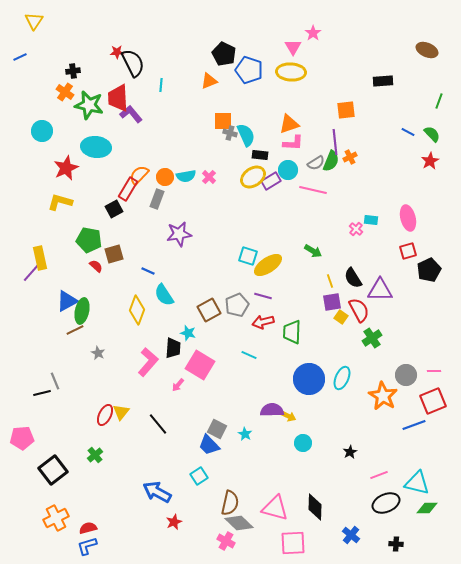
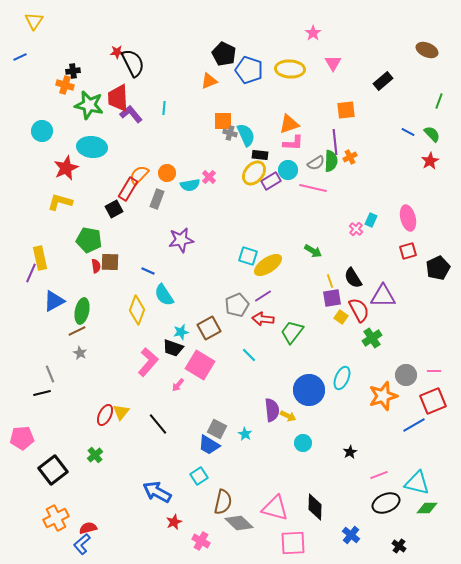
pink triangle at (293, 47): moved 40 px right, 16 px down
yellow ellipse at (291, 72): moved 1 px left, 3 px up
black rectangle at (383, 81): rotated 36 degrees counterclockwise
cyan line at (161, 85): moved 3 px right, 23 px down
orange cross at (65, 92): moved 7 px up; rotated 18 degrees counterclockwise
cyan ellipse at (96, 147): moved 4 px left
green semicircle at (331, 161): rotated 20 degrees counterclockwise
cyan semicircle at (186, 176): moved 4 px right, 9 px down
orange circle at (165, 177): moved 2 px right, 4 px up
yellow ellipse at (253, 177): moved 1 px right, 4 px up; rotated 15 degrees counterclockwise
pink line at (313, 190): moved 2 px up
cyan rectangle at (371, 220): rotated 72 degrees counterclockwise
purple star at (179, 234): moved 2 px right, 6 px down
brown square at (114, 254): moved 4 px left, 8 px down; rotated 18 degrees clockwise
red semicircle at (96, 266): rotated 40 degrees clockwise
black pentagon at (429, 270): moved 9 px right, 2 px up
purple line at (31, 273): rotated 18 degrees counterclockwise
purple triangle at (380, 290): moved 3 px right, 6 px down
purple line at (263, 296): rotated 48 degrees counterclockwise
blue triangle at (67, 301): moved 13 px left
purple square at (332, 302): moved 4 px up
brown square at (209, 310): moved 18 px down
red arrow at (263, 322): moved 3 px up; rotated 20 degrees clockwise
brown line at (75, 330): moved 2 px right, 1 px down
green trapezoid at (292, 332): rotated 35 degrees clockwise
cyan star at (188, 333): moved 7 px left, 1 px up; rotated 28 degrees counterclockwise
black trapezoid at (173, 348): rotated 105 degrees clockwise
gray star at (98, 353): moved 18 px left
cyan line at (249, 355): rotated 21 degrees clockwise
blue circle at (309, 379): moved 11 px down
gray line at (55, 381): moved 5 px left, 7 px up
orange star at (383, 396): rotated 24 degrees clockwise
purple semicircle at (272, 410): rotated 85 degrees clockwise
blue line at (414, 425): rotated 10 degrees counterclockwise
blue trapezoid at (209, 445): rotated 15 degrees counterclockwise
brown semicircle at (230, 503): moved 7 px left, 1 px up
pink cross at (226, 541): moved 25 px left
black cross at (396, 544): moved 3 px right, 2 px down; rotated 32 degrees clockwise
blue L-shape at (87, 546): moved 5 px left, 2 px up; rotated 25 degrees counterclockwise
